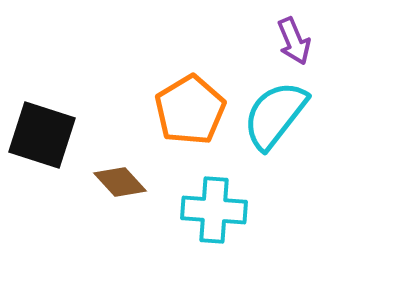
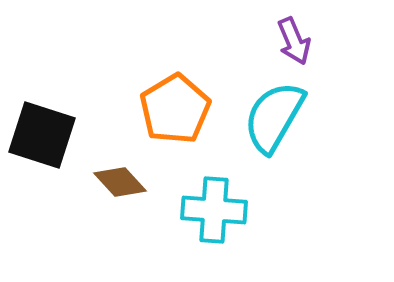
orange pentagon: moved 15 px left, 1 px up
cyan semicircle: moved 1 px left, 2 px down; rotated 8 degrees counterclockwise
